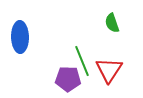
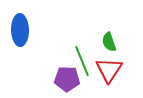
green semicircle: moved 3 px left, 19 px down
blue ellipse: moved 7 px up
purple pentagon: moved 1 px left
